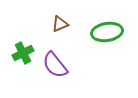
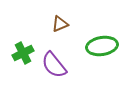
green ellipse: moved 5 px left, 14 px down
purple semicircle: moved 1 px left
